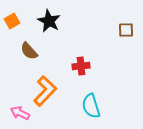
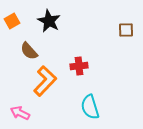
red cross: moved 2 px left
orange L-shape: moved 10 px up
cyan semicircle: moved 1 px left, 1 px down
